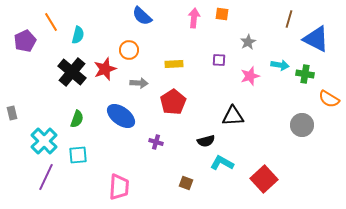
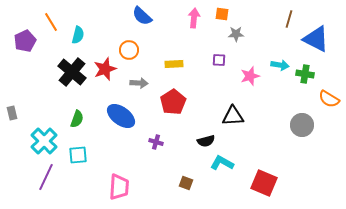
gray star: moved 12 px left, 8 px up; rotated 28 degrees clockwise
red square: moved 4 px down; rotated 24 degrees counterclockwise
